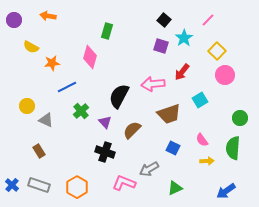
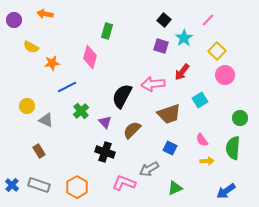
orange arrow: moved 3 px left, 2 px up
black semicircle: moved 3 px right
blue square: moved 3 px left
